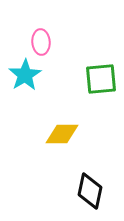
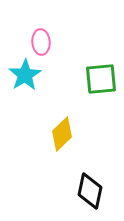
yellow diamond: rotated 44 degrees counterclockwise
